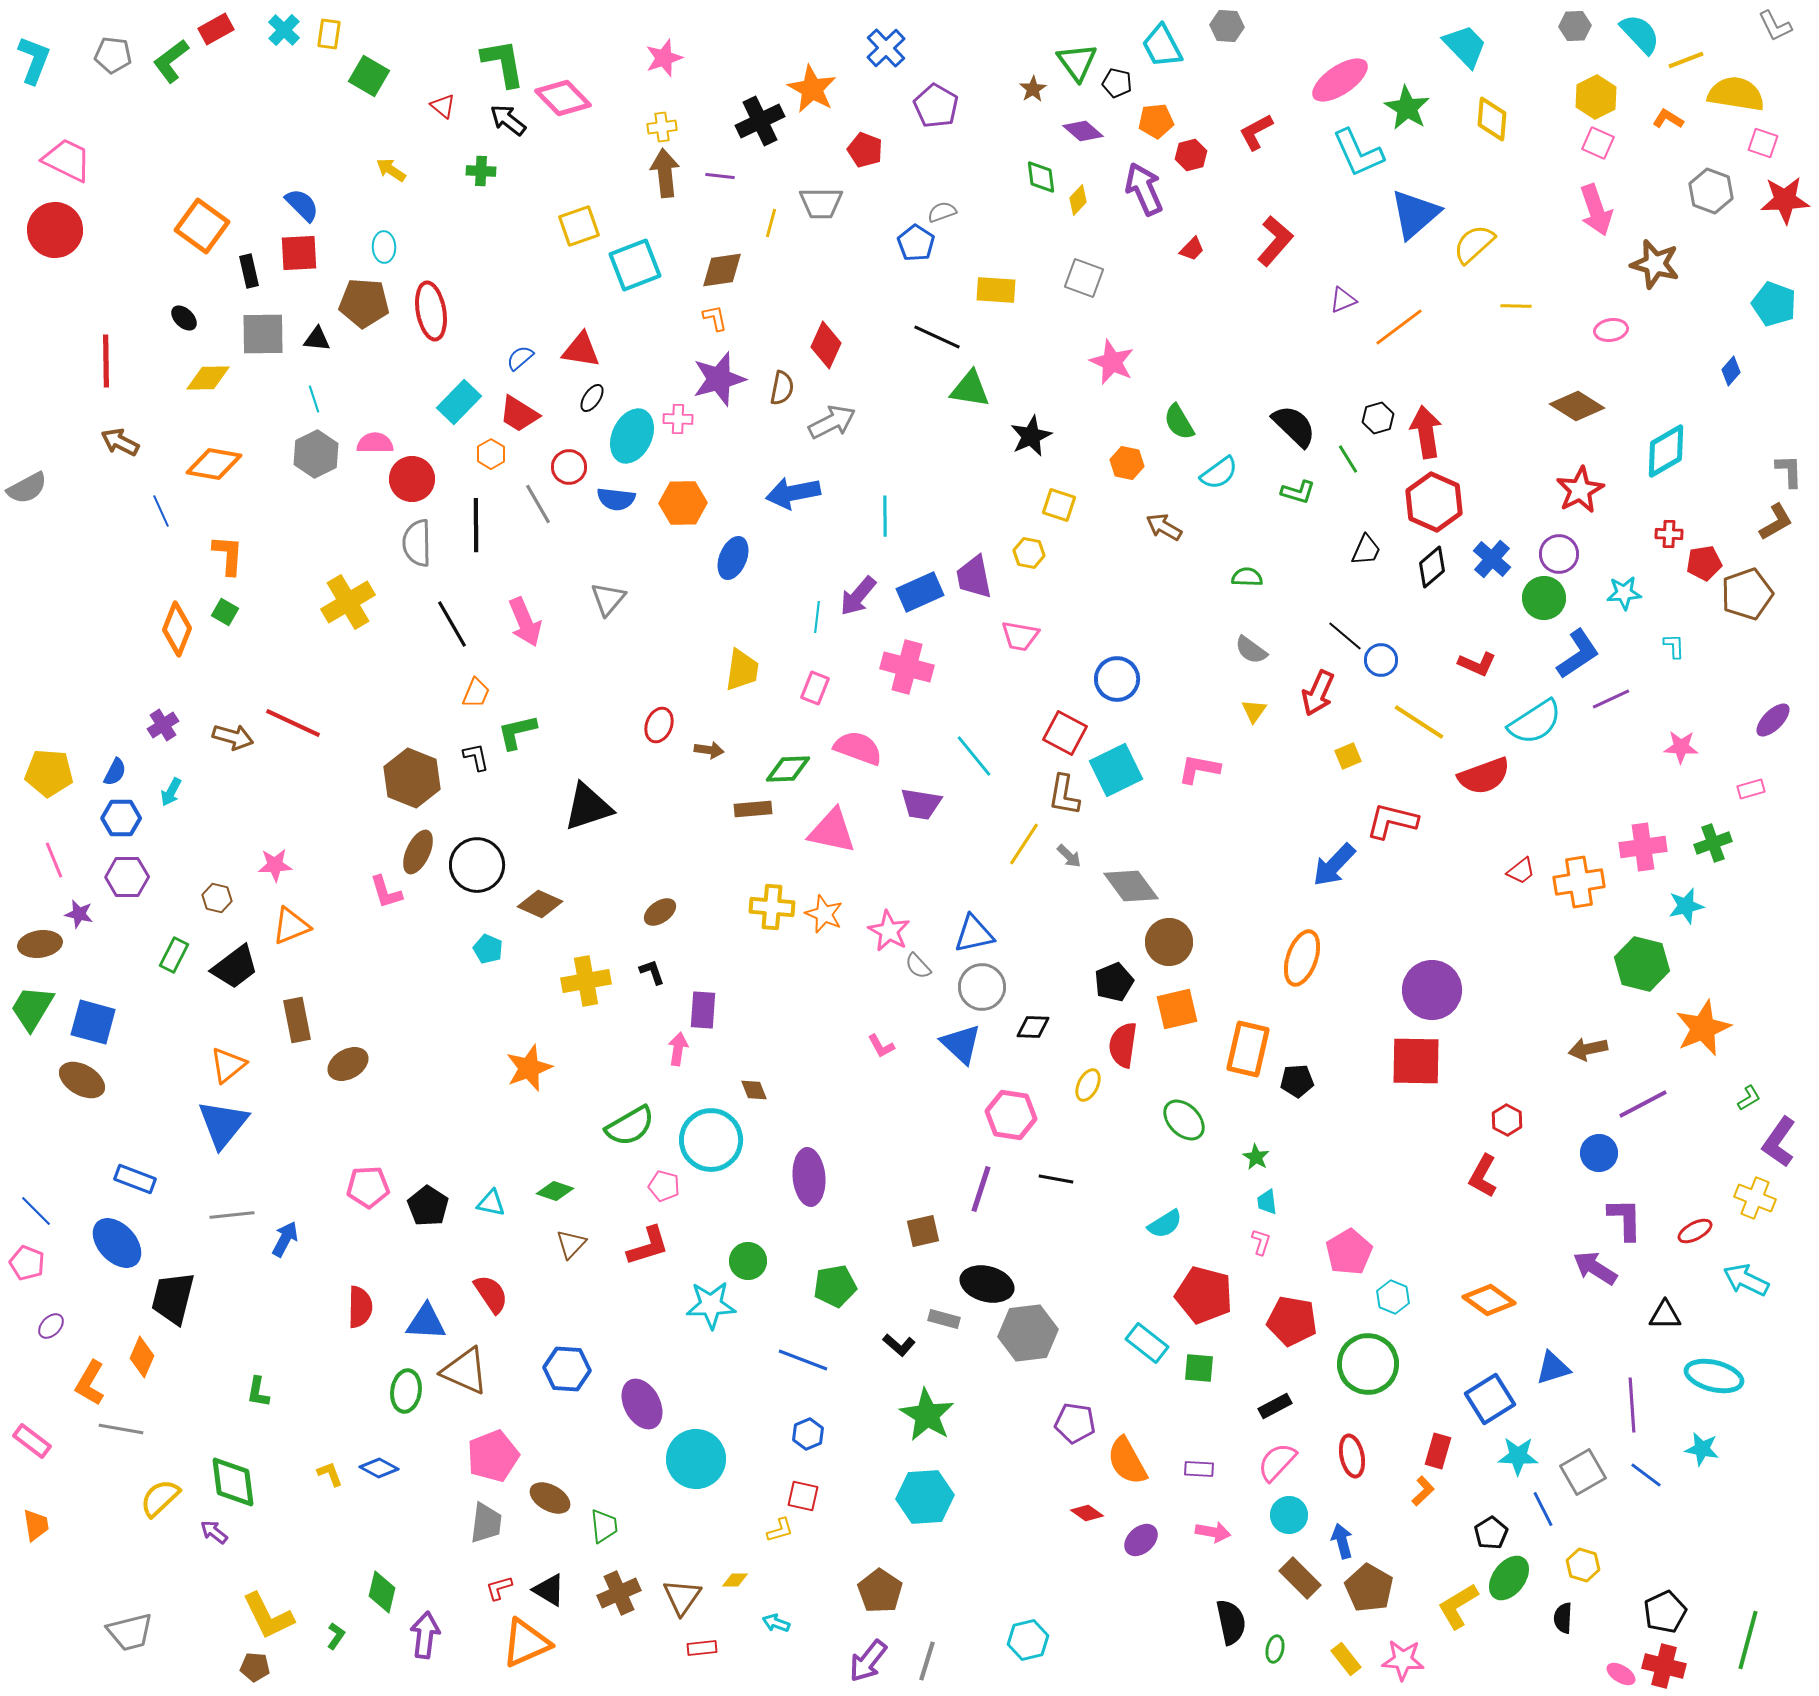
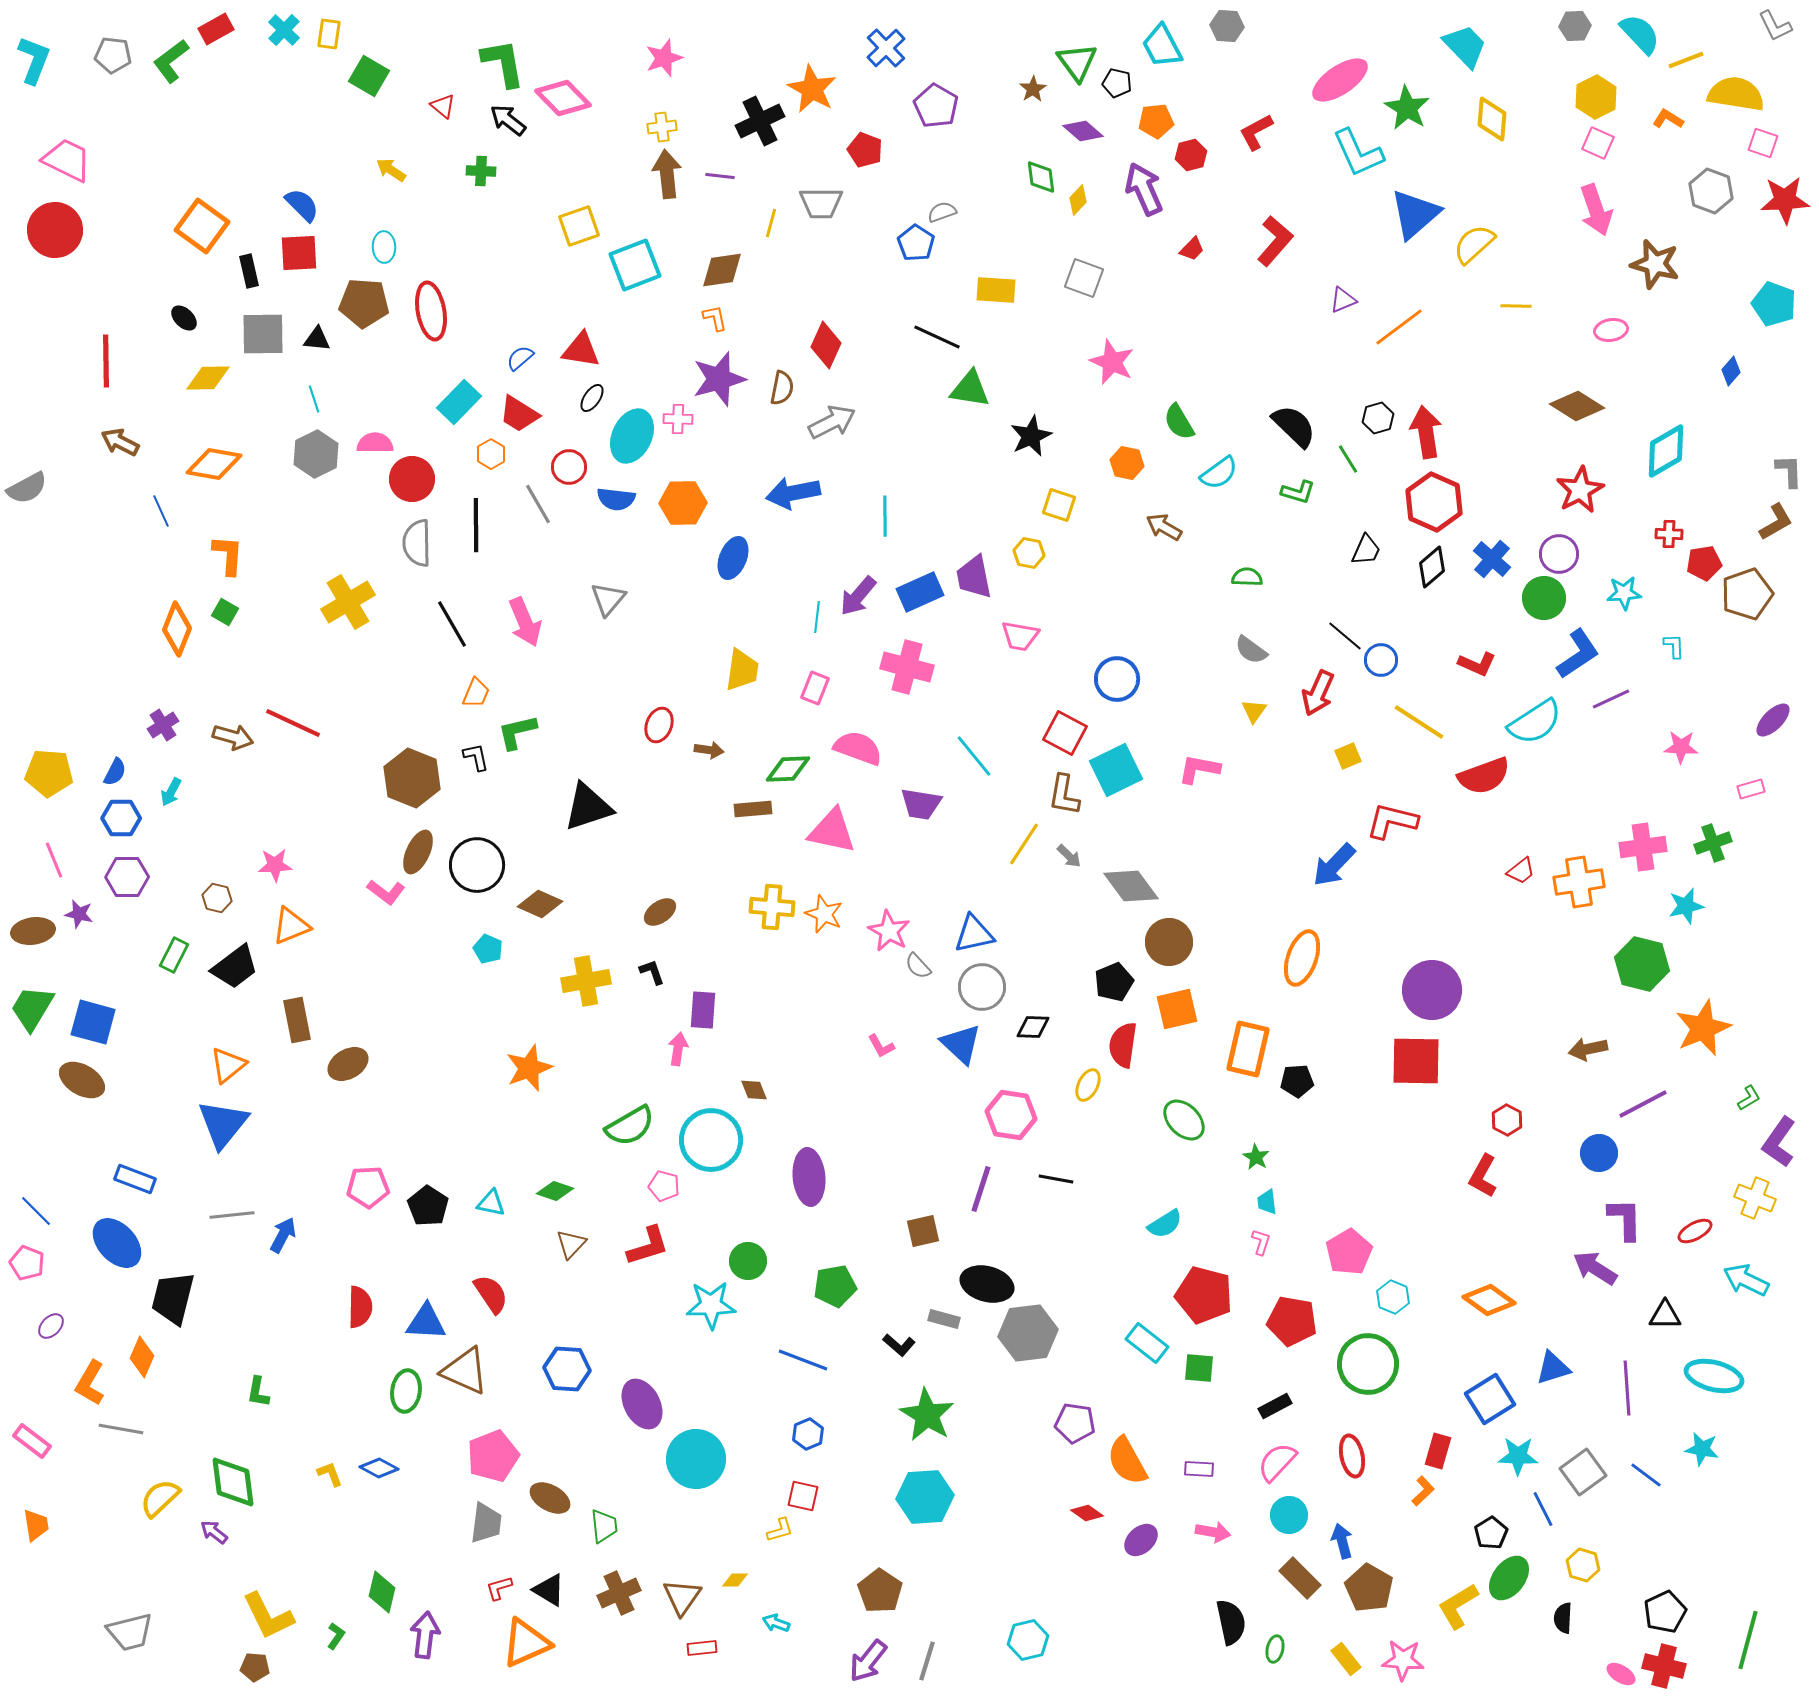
brown arrow at (665, 173): moved 2 px right, 1 px down
pink L-shape at (386, 892): rotated 36 degrees counterclockwise
brown ellipse at (40, 944): moved 7 px left, 13 px up
blue arrow at (285, 1239): moved 2 px left, 4 px up
purple line at (1632, 1405): moved 5 px left, 17 px up
gray square at (1583, 1472): rotated 6 degrees counterclockwise
